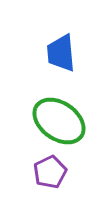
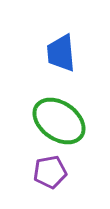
purple pentagon: rotated 16 degrees clockwise
